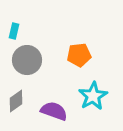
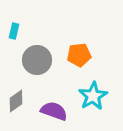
gray circle: moved 10 px right
